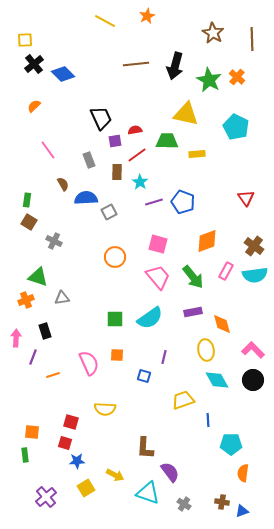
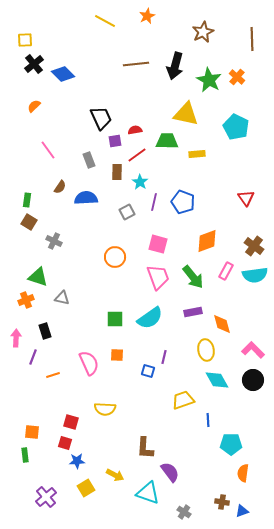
brown star at (213, 33): moved 10 px left, 1 px up; rotated 15 degrees clockwise
brown semicircle at (63, 184): moved 3 px left, 3 px down; rotated 64 degrees clockwise
purple line at (154, 202): rotated 60 degrees counterclockwise
gray square at (109, 212): moved 18 px right
pink trapezoid at (158, 277): rotated 20 degrees clockwise
gray triangle at (62, 298): rotated 21 degrees clockwise
blue square at (144, 376): moved 4 px right, 5 px up
gray cross at (184, 504): moved 8 px down
